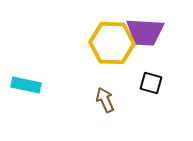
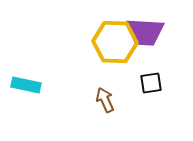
yellow hexagon: moved 3 px right, 1 px up
black square: rotated 25 degrees counterclockwise
